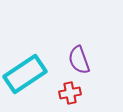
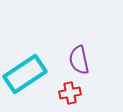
purple semicircle: rotated 8 degrees clockwise
